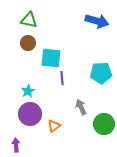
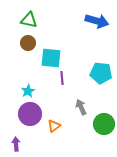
cyan pentagon: rotated 10 degrees clockwise
purple arrow: moved 1 px up
